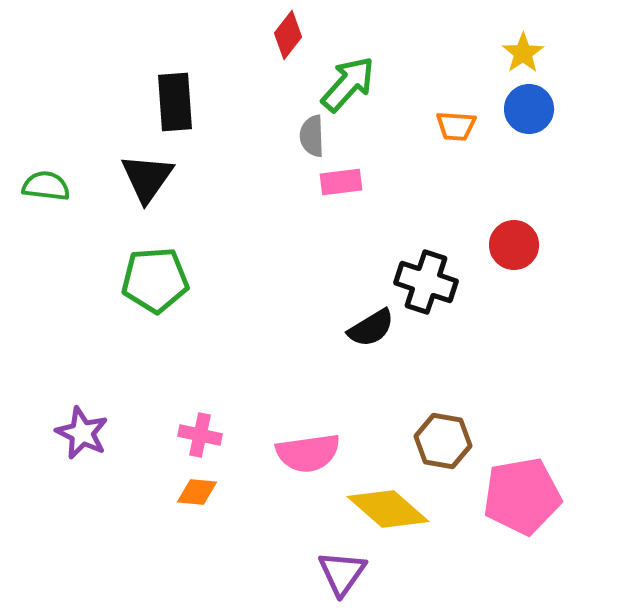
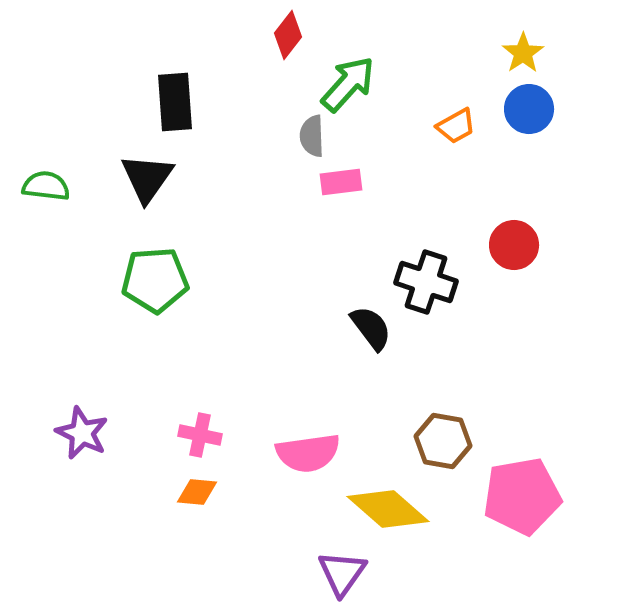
orange trapezoid: rotated 33 degrees counterclockwise
black semicircle: rotated 96 degrees counterclockwise
